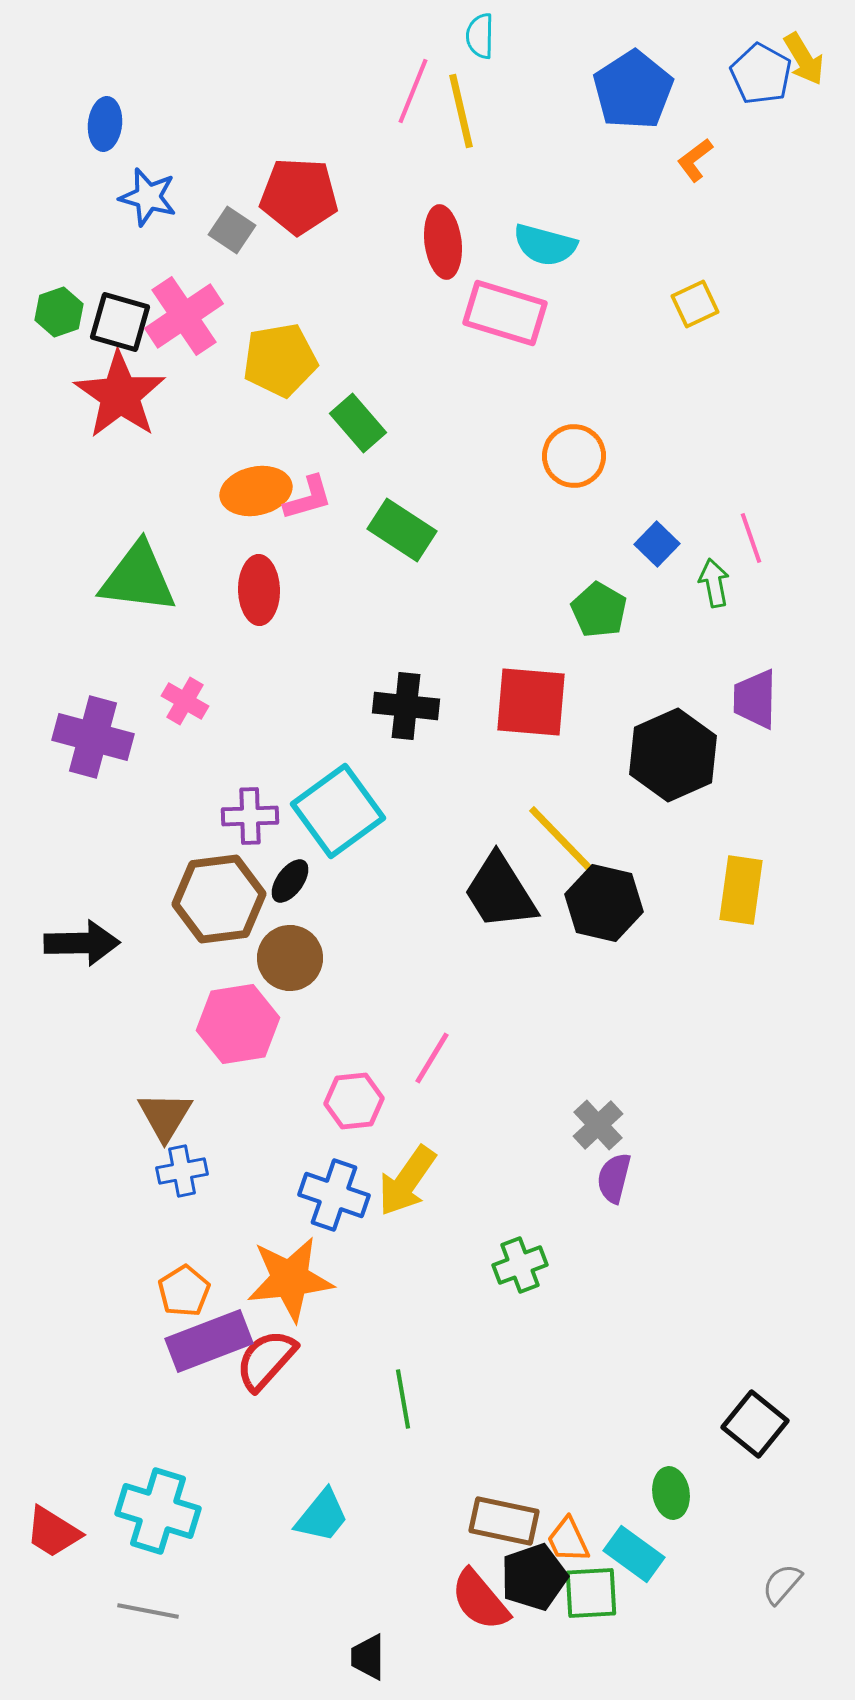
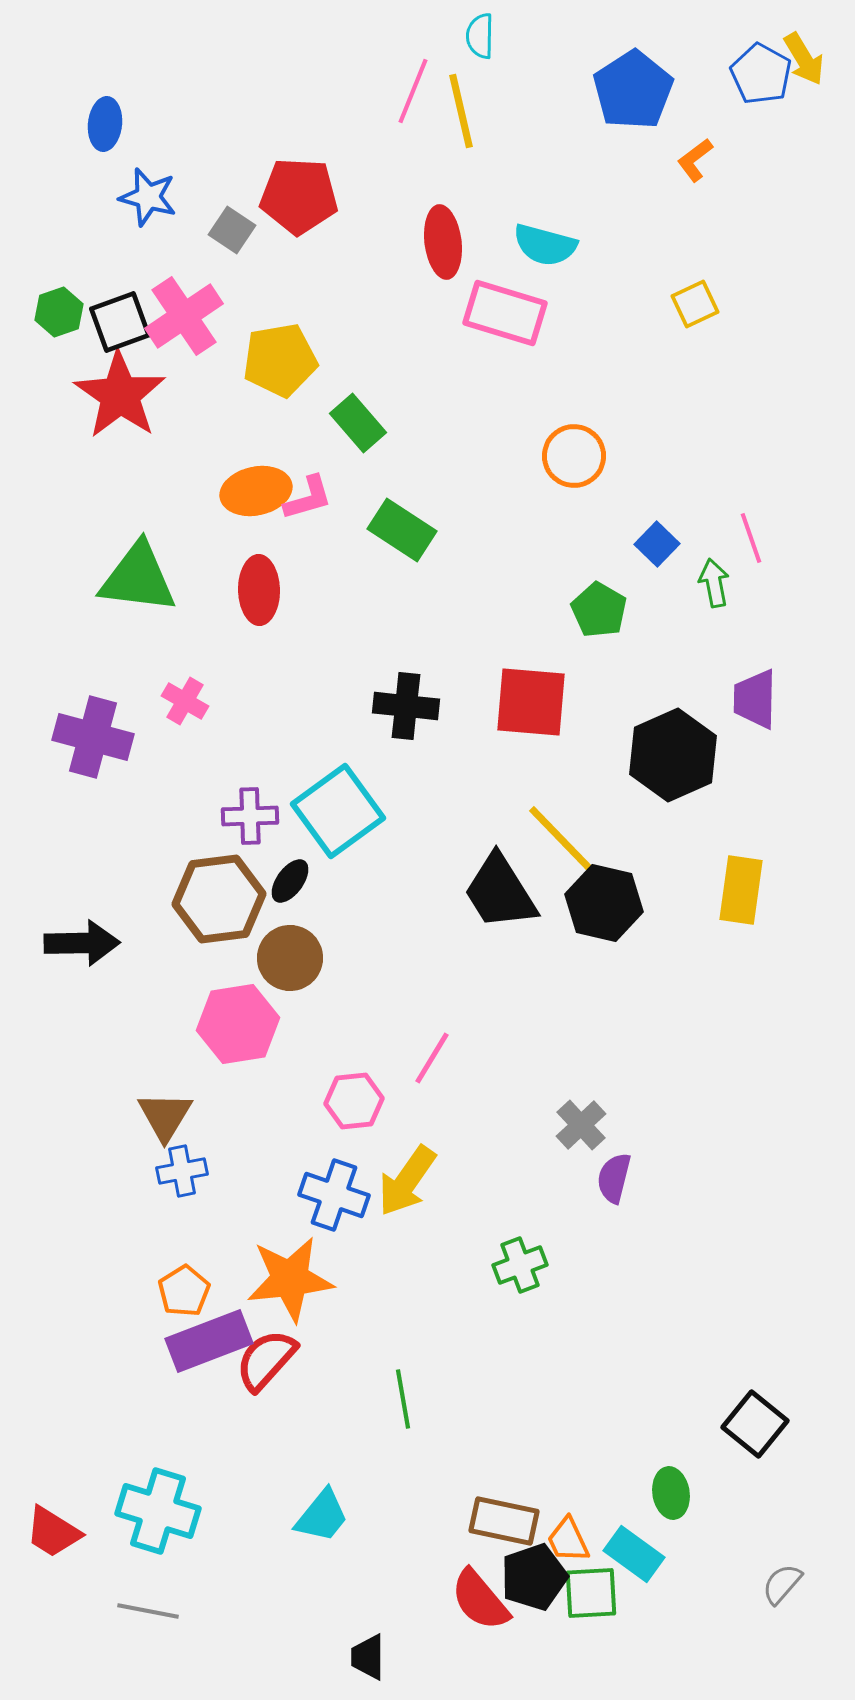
black square at (120, 322): rotated 36 degrees counterclockwise
gray cross at (598, 1125): moved 17 px left
